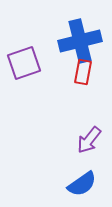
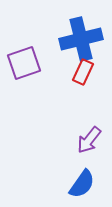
blue cross: moved 1 px right, 2 px up
red rectangle: rotated 15 degrees clockwise
blue semicircle: rotated 20 degrees counterclockwise
